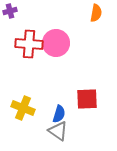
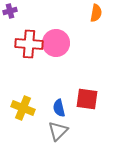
red square: rotated 10 degrees clockwise
blue semicircle: moved 6 px up; rotated 150 degrees clockwise
gray triangle: rotated 40 degrees clockwise
